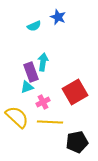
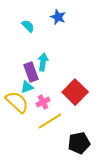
cyan semicircle: moved 6 px left; rotated 112 degrees counterclockwise
red square: rotated 15 degrees counterclockwise
yellow semicircle: moved 15 px up
yellow line: moved 1 px up; rotated 35 degrees counterclockwise
black pentagon: moved 2 px right, 1 px down
